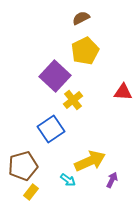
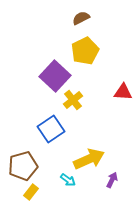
yellow arrow: moved 1 px left, 2 px up
